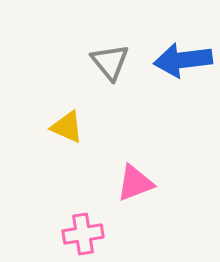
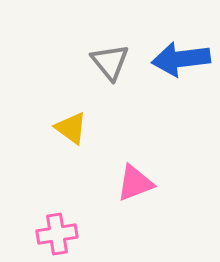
blue arrow: moved 2 px left, 1 px up
yellow triangle: moved 4 px right, 1 px down; rotated 12 degrees clockwise
pink cross: moved 26 px left
